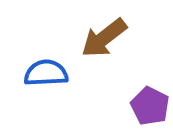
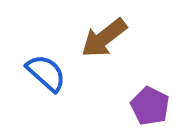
blue semicircle: rotated 45 degrees clockwise
